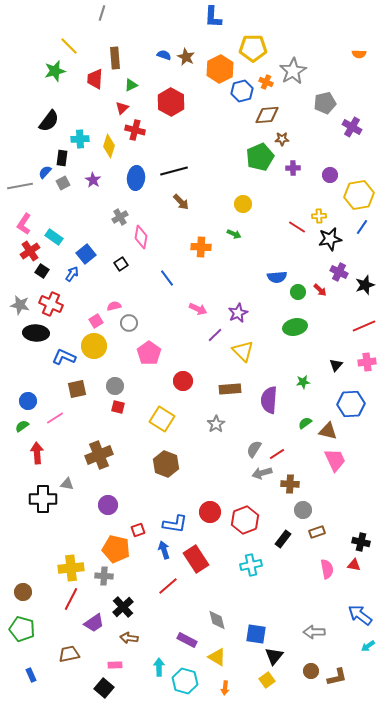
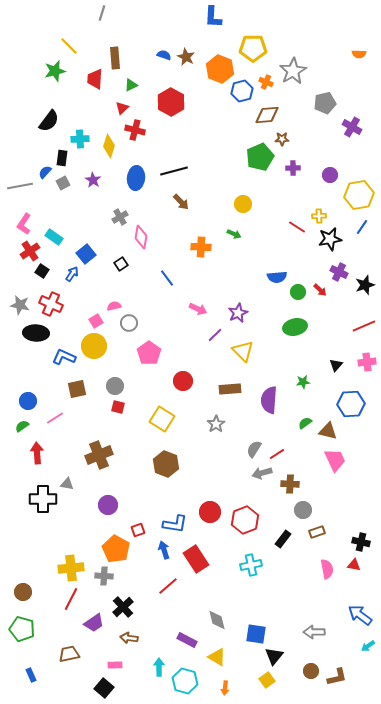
orange hexagon at (220, 69): rotated 12 degrees counterclockwise
orange pentagon at (116, 549): rotated 16 degrees clockwise
